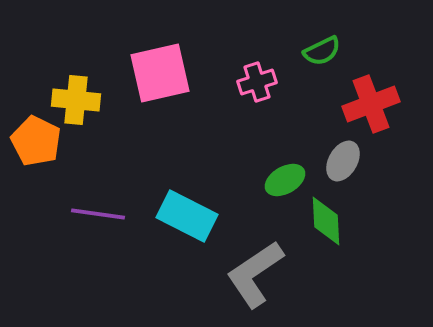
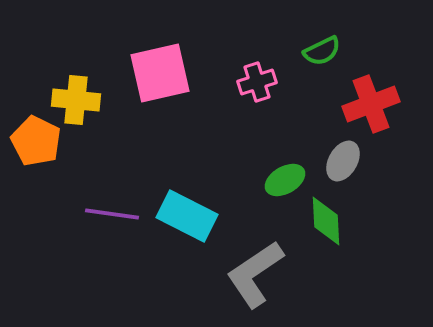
purple line: moved 14 px right
